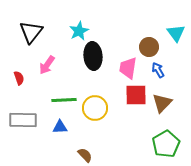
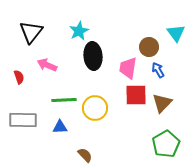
pink arrow: rotated 78 degrees clockwise
red semicircle: moved 1 px up
